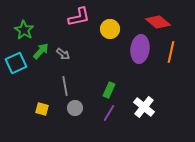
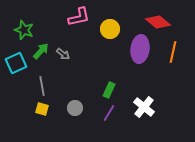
green star: rotated 12 degrees counterclockwise
orange line: moved 2 px right
gray line: moved 23 px left
